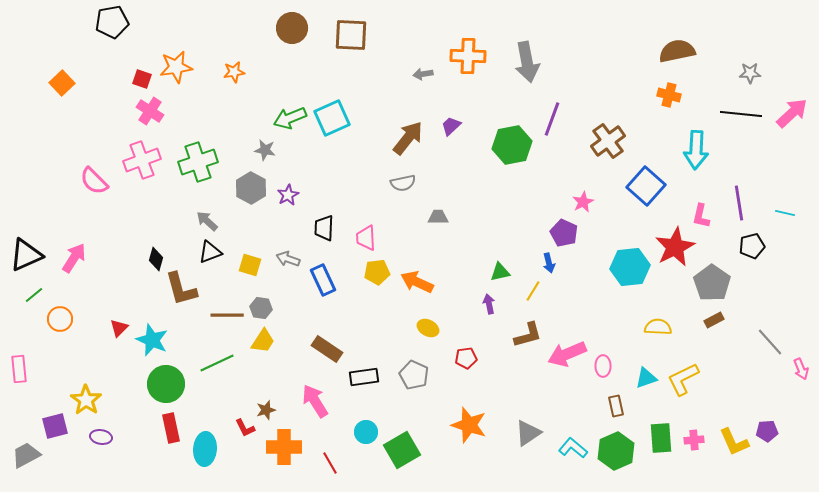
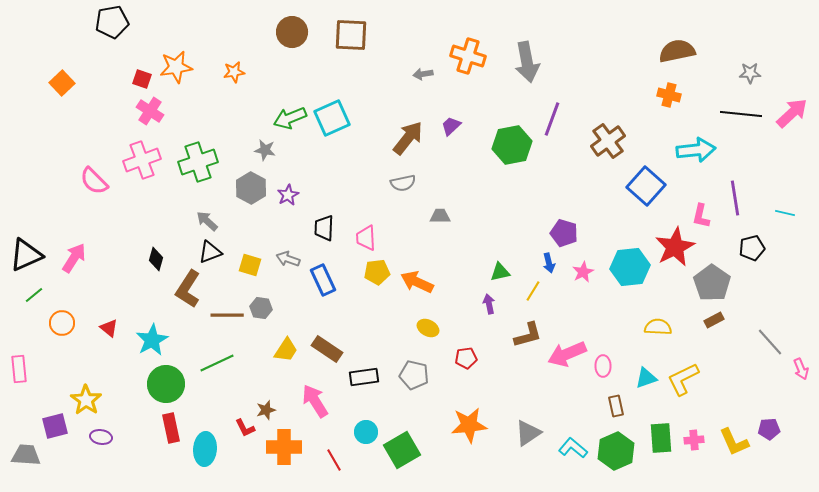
brown circle at (292, 28): moved 4 px down
orange cross at (468, 56): rotated 16 degrees clockwise
cyan arrow at (696, 150): rotated 99 degrees counterclockwise
pink star at (583, 202): moved 70 px down
purple line at (739, 203): moved 4 px left, 5 px up
gray trapezoid at (438, 217): moved 2 px right, 1 px up
purple pentagon at (564, 233): rotated 8 degrees counterclockwise
black pentagon at (752, 246): moved 2 px down
brown L-shape at (181, 289): moved 7 px right; rotated 48 degrees clockwise
orange circle at (60, 319): moved 2 px right, 4 px down
red triangle at (119, 328): moved 10 px left; rotated 36 degrees counterclockwise
cyan star at (152, 340): rotated 20 degrees clockwise
yellow trapezoid at (263, 341): moved 23 px right, 9 px down
gray pentagon at (414, 375): rotated 12 degrees counterclockwise
orange star at (469, 425): rotated 24 degrees counterclockwise
purple pentagon at (767, 431): moved 2 px right, 2 px up
gray trapezoid at (26, 455): rotated 32 degrees clockwise
red line at (330, 463): moved 4 px right, 3 px up
